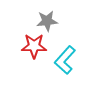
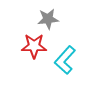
gray star: moved 1 px right, 2 px up
